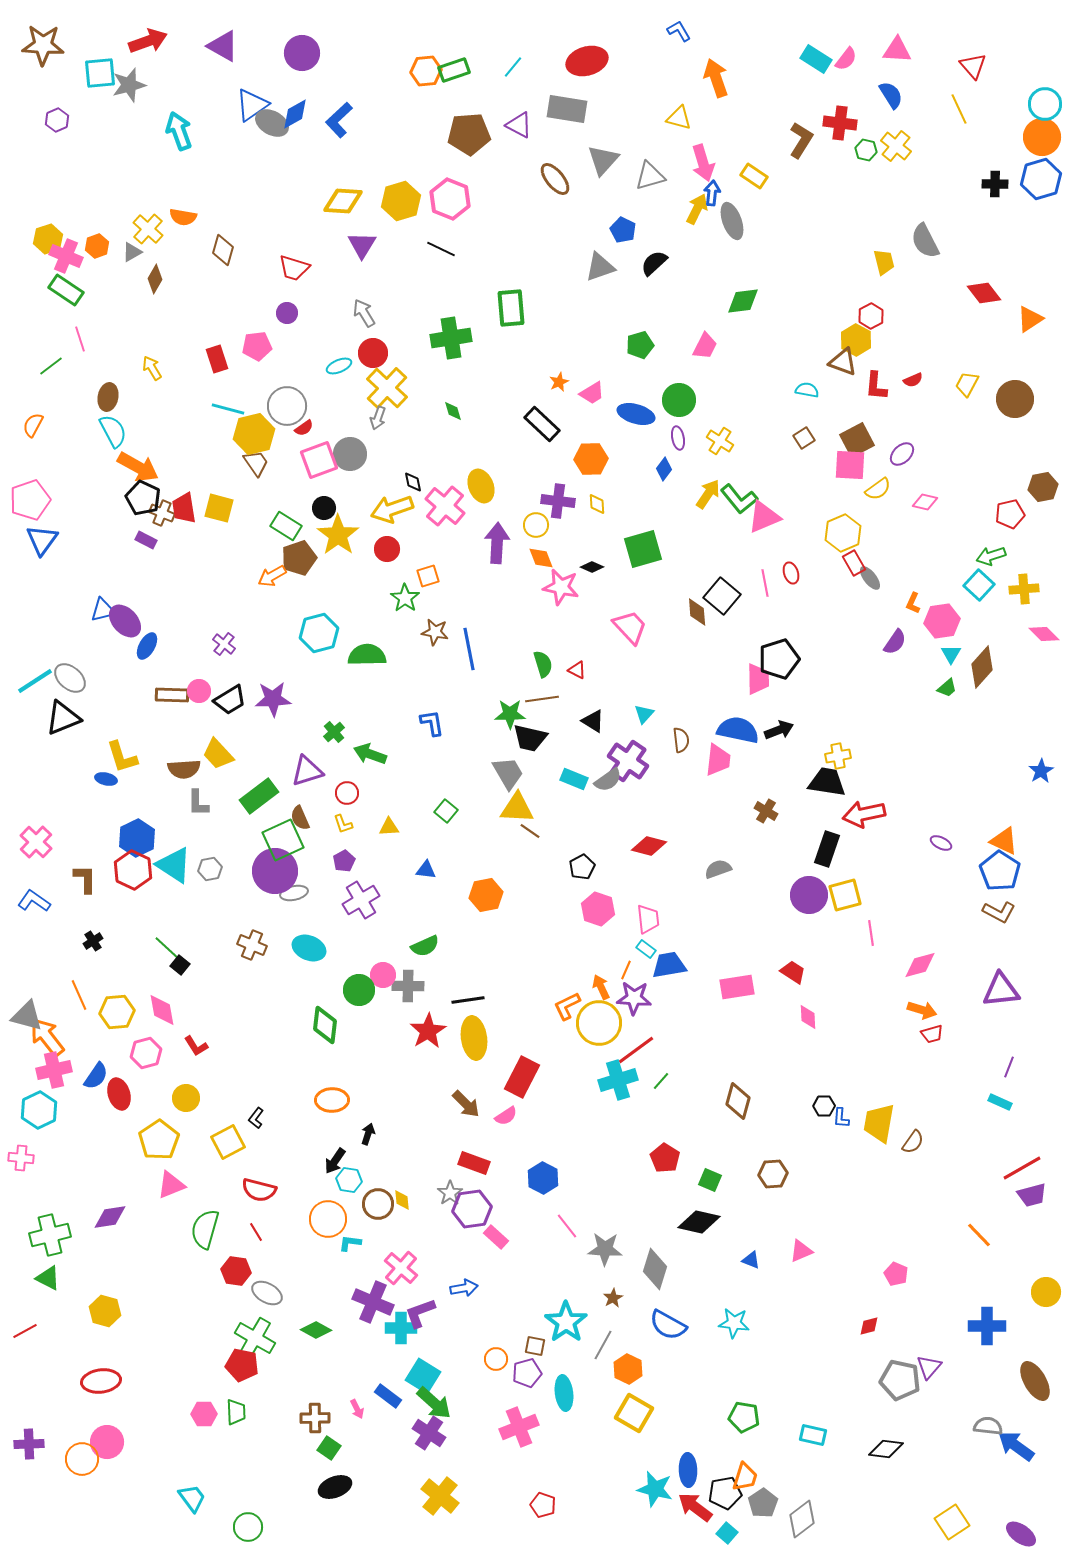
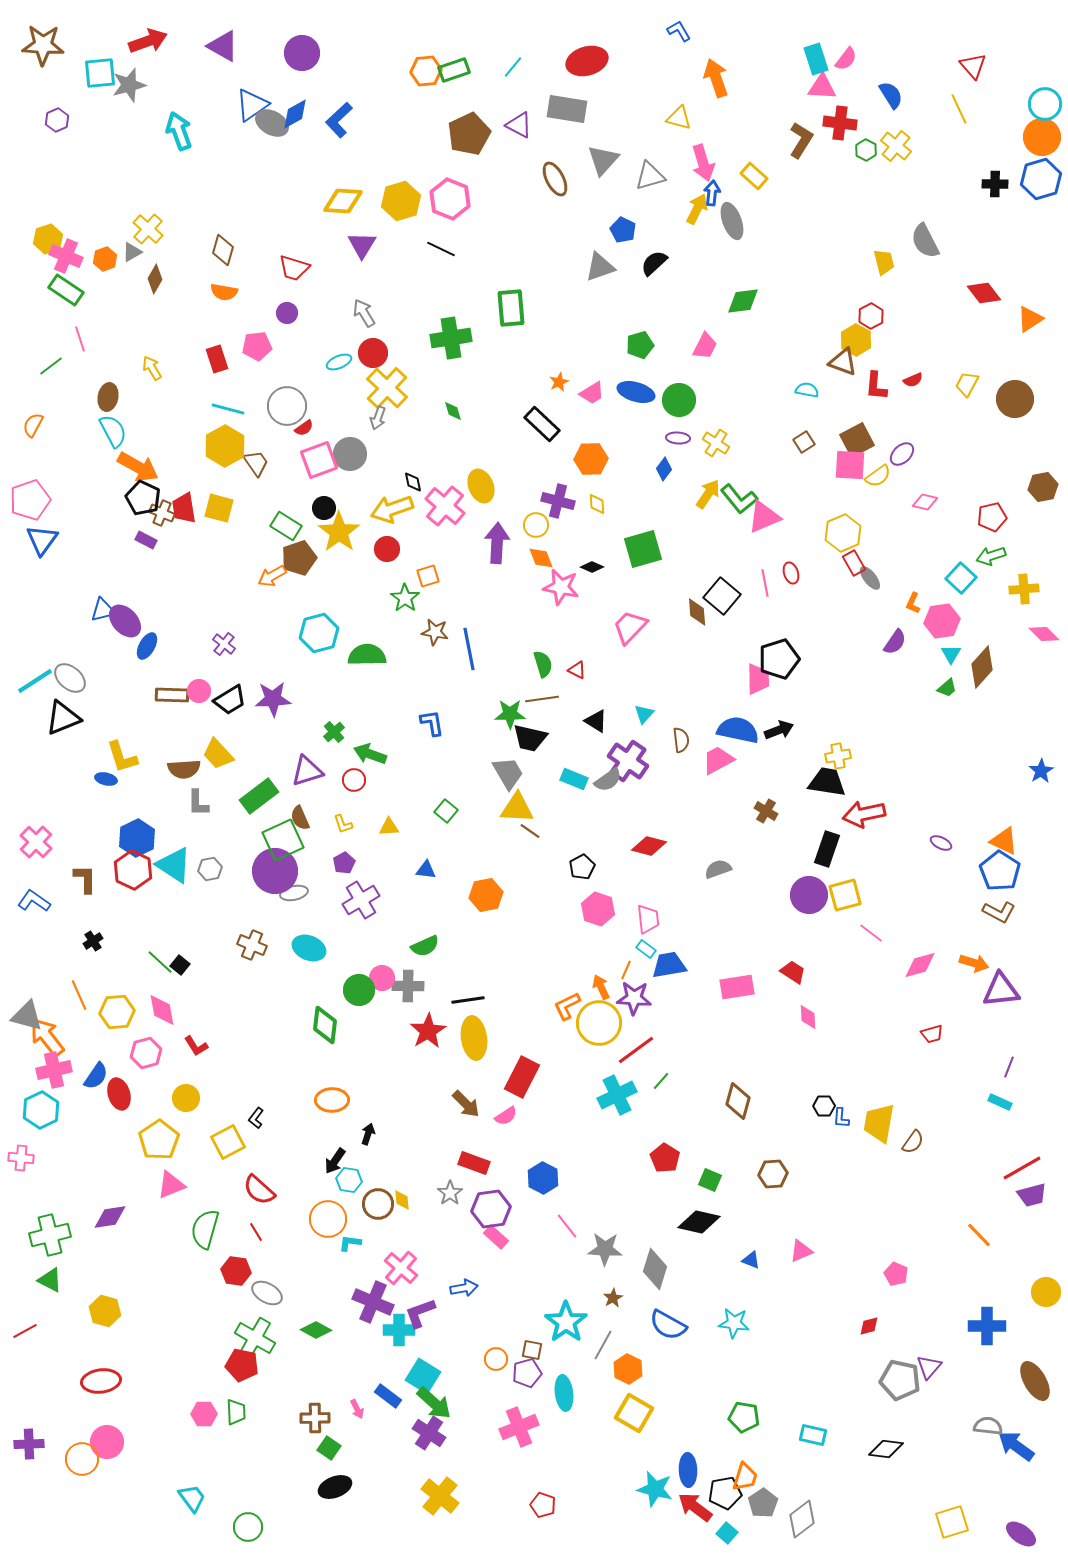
pink triangle at (897, 50): moved 75 px left, 37 px down
cyan rectangle at (816, 59): rotated 40 degrees clockwise
brown pentagon at (469, 134): rotated 21 degrees counterclockwise
green hexagon at (866, 150): rotated 15 degrees clockwise
yellow rectangle at (754, 176): rotated 8 degrees clockwise
brown ellipse at (555, 179): rotated 12 degrees clockwise
orange semicircle at (183, 217): moved 41 px right, 75 px down
orange hexagon at (97, 246): moved 8 px right, 13 px down
cyan ellipse at (339, 366): moved 4 px up
blue ellipse at (636, 414): moved 22 px up
yellow hexagon at (254, 434): moved 29 px left, 12 px down; rotated 15 degrees counterclockwise
purple ellipse at (678, 438): rotated 75 degrees counterclockwise
brown square at (804, 438): moved 4 px down
yellow cross at (720, 441): moved 4 px left, 2 px down
yellow semicircle at (878, 489): moved 13 px up
purple cross at (558, 501): rotated 8 degrees clockwise
red pentagon at (1010, 514): moved 18 px left, 3 px down
yellow star at (338, 535): moved 1 px right, 3 px up
cyan square at (979, 585): moved 18 px left, 7 px up
pink trapezoid at (630, 627): rotated 93 degrees counterclockwise
black triangle at (593, 721): moved 3 px right
pink trapezoid at (718, 760): rotated 124 degrees counterclockwise
red circle at (347, 793): moved 7 px right, 13 px up
purple pentagon at (344, 861): moved 2 px down
pink line at (871, 933): rotated 45 degrees counterclockwise
green line at (167, 948): moved 7 px left, 14 px down
pink circle at (383, 975): moved 1 px left, 3 px down
orange arrow at (922, 1010): moved 52 px right, 47 px up
cyan cross at (618, 1080): moved 1 px left, 15 px down; rotated 9 degrees counterclockwise
cyan hexagon at (39, 1110): moved 2 px right
red semicircle at (259, 1190): rotated 28 degrees clockwise
purple hexagon at (472, 1209): moved 19 px right
green triangle at (48, 1278): moved 2 px right, 2 px down
cyan cross at (401, 1328): moved 2 px left, 2 px down
brown square at (535, 1346): moved 3 px left, 4 px down
yellow square at (952, 1522): rotated 16 degrees clockwise
